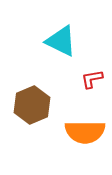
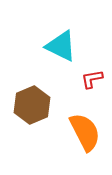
cyan triangle: moved 5 px down
orange semicircle: rotated 117 degrees counterclockwise
